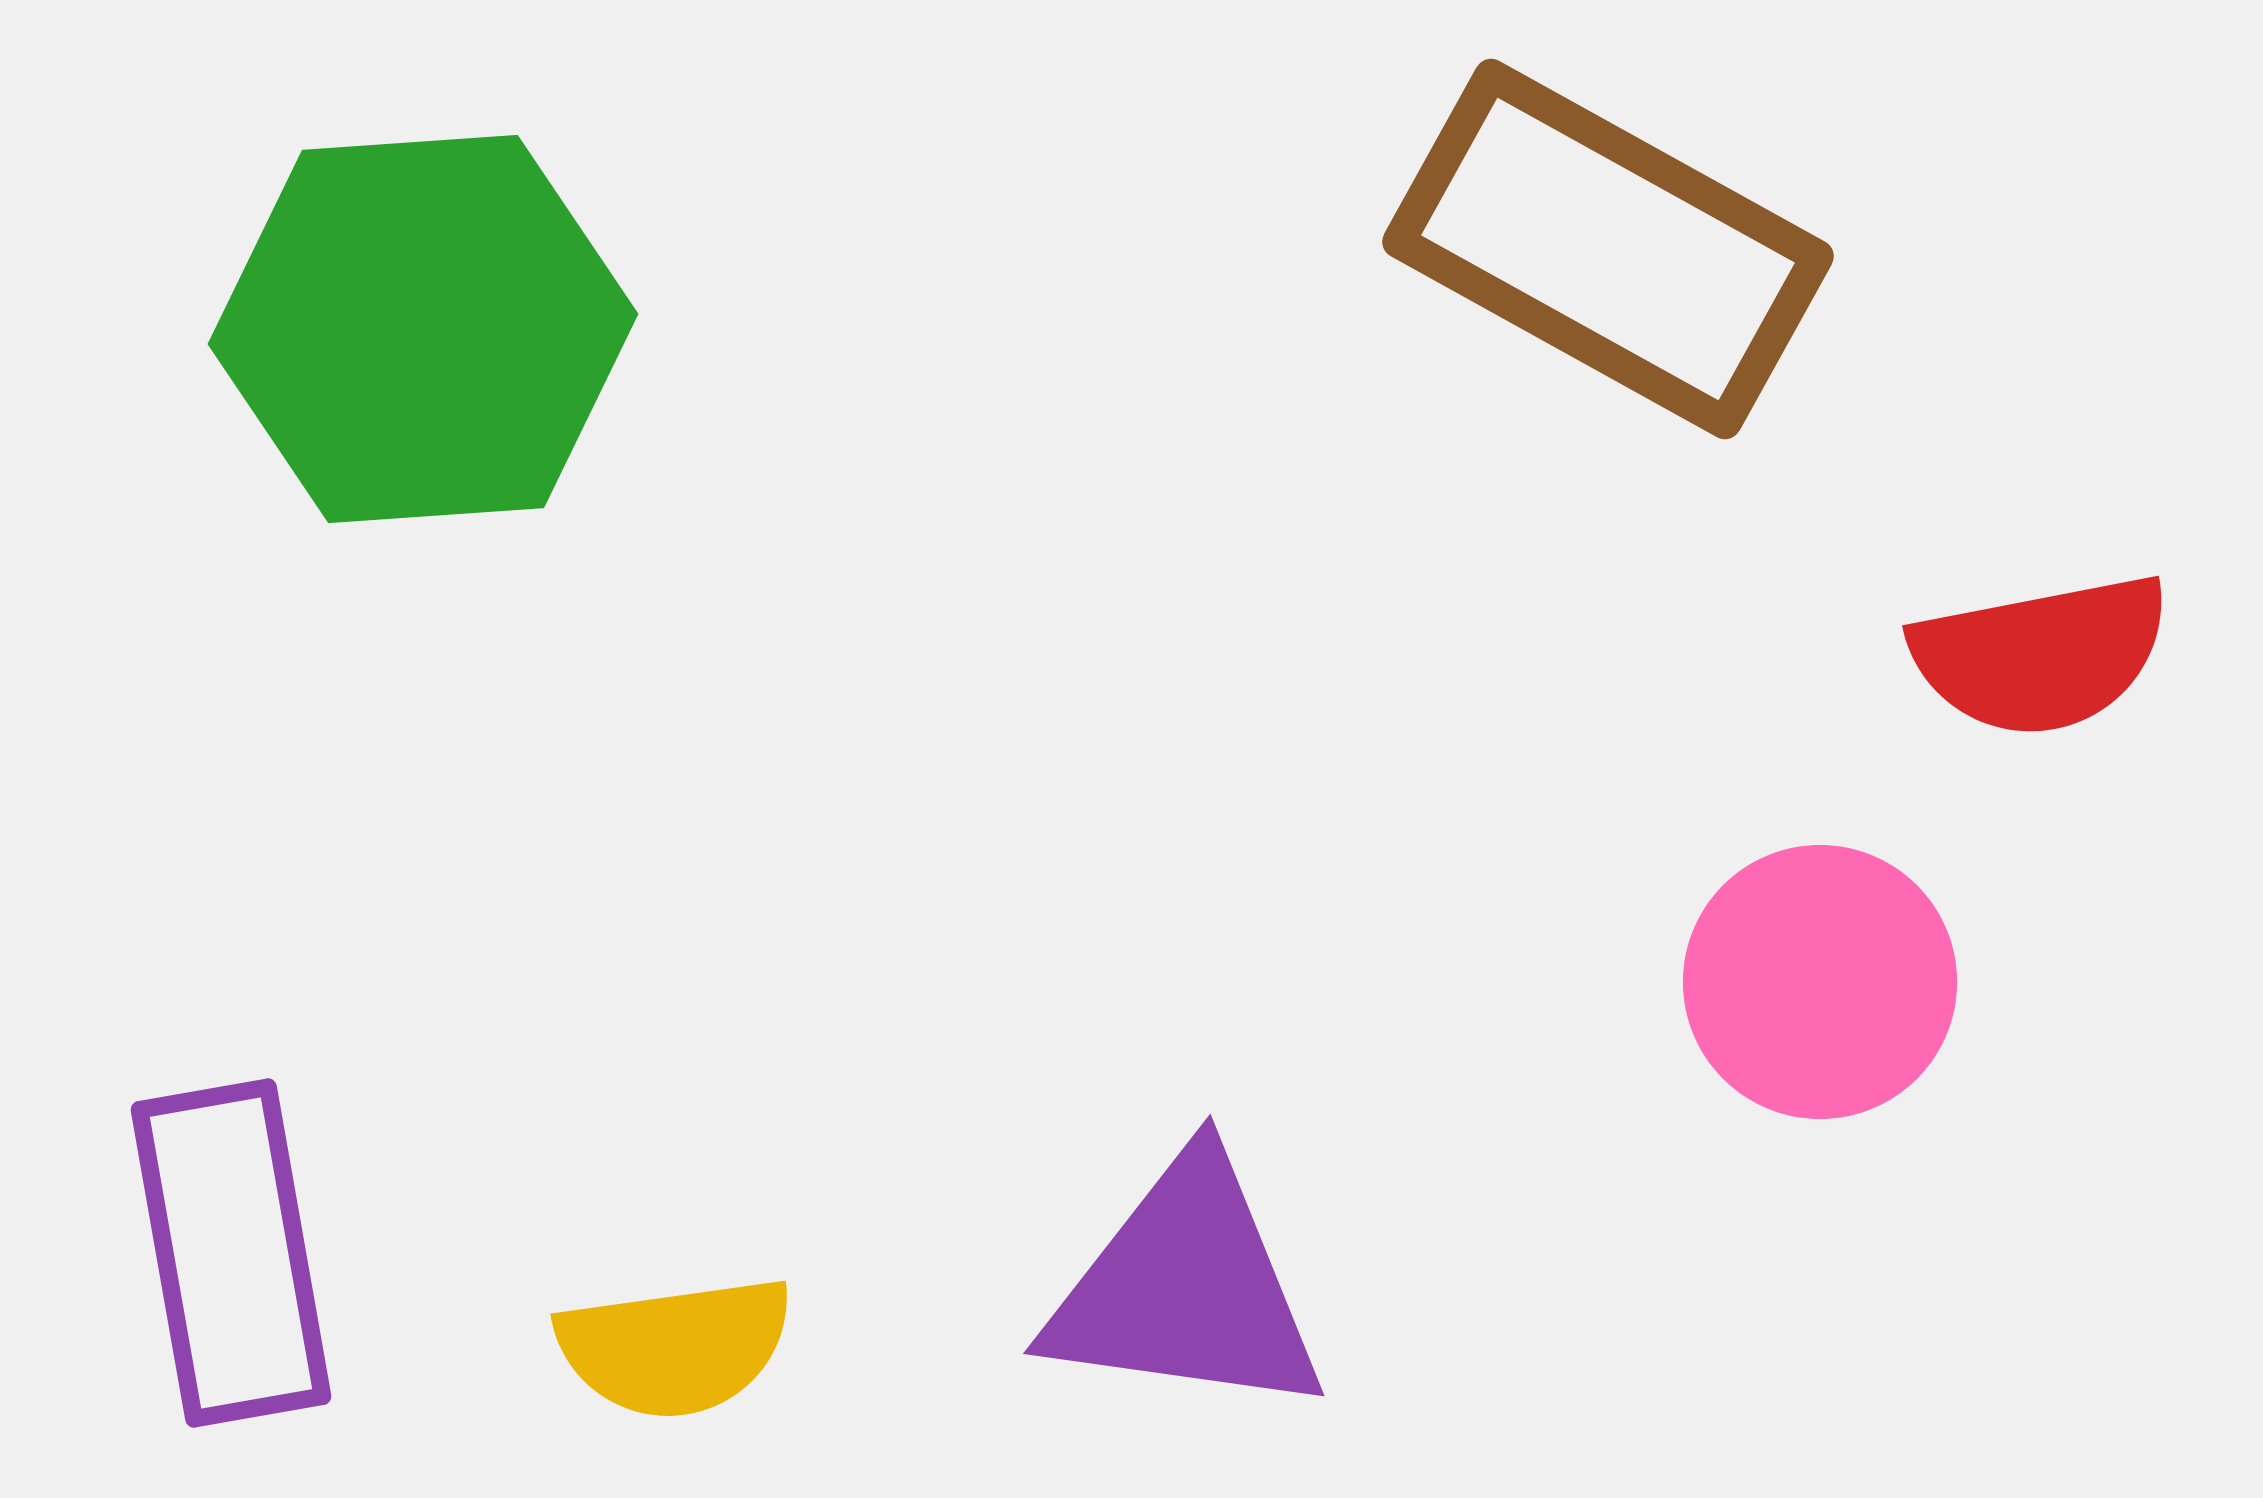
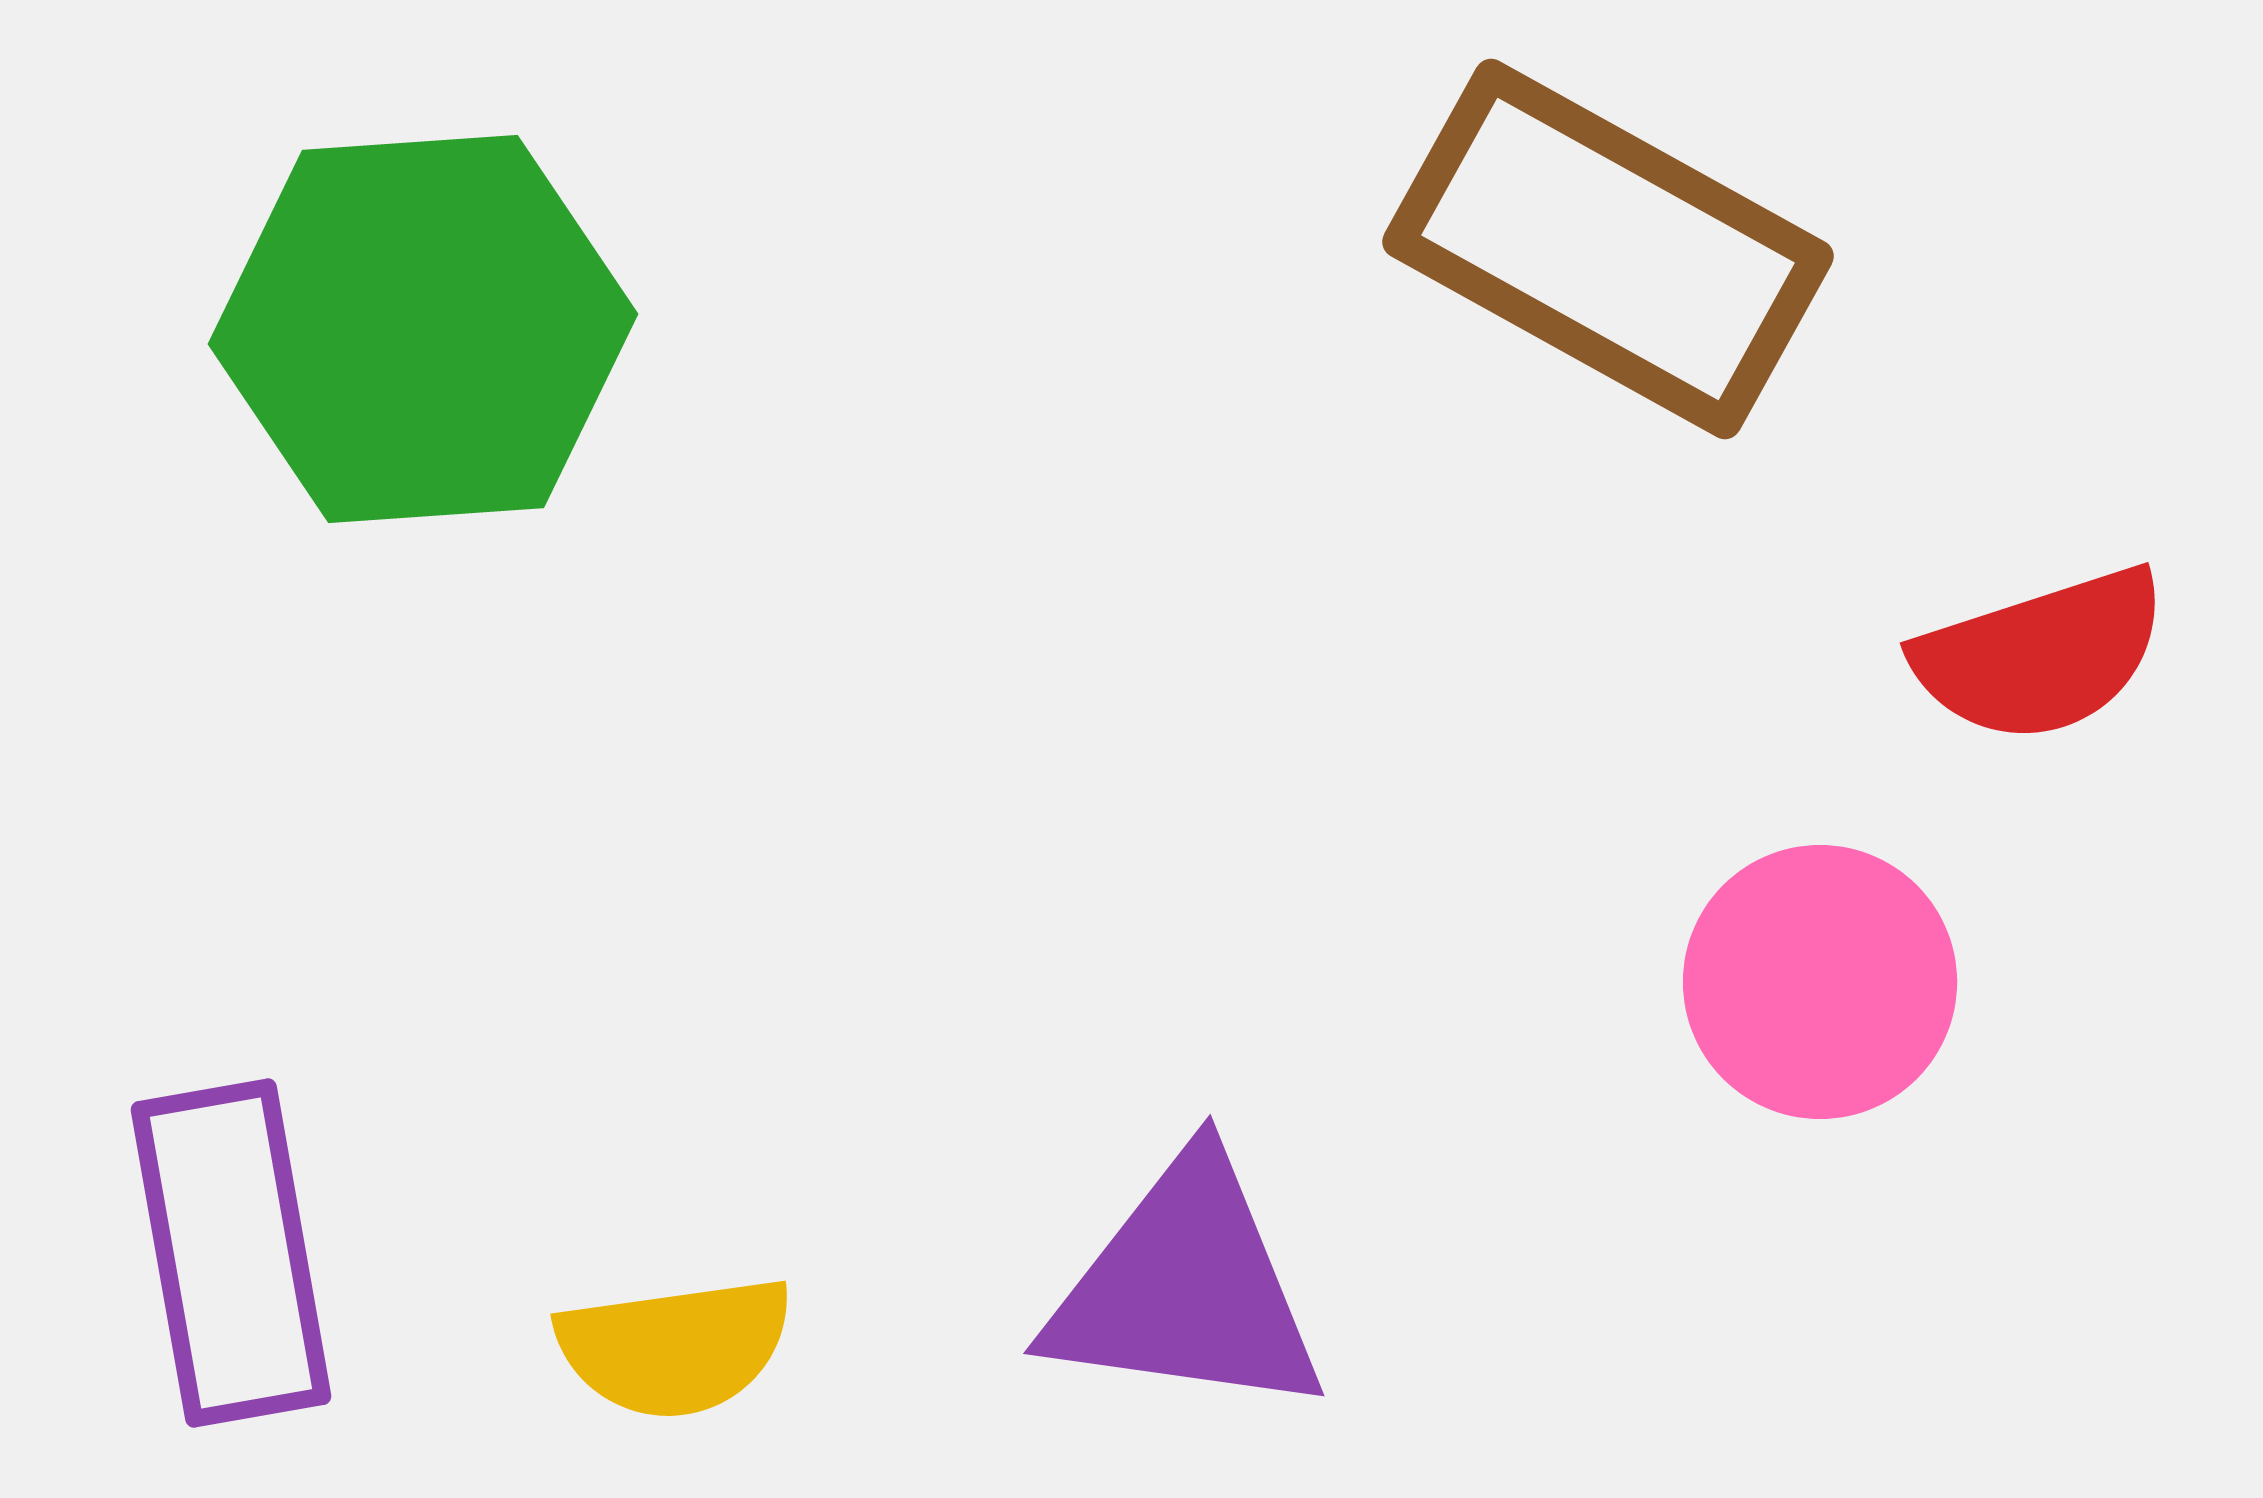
red semicircle: rotated 7 degrees counterclockwise
